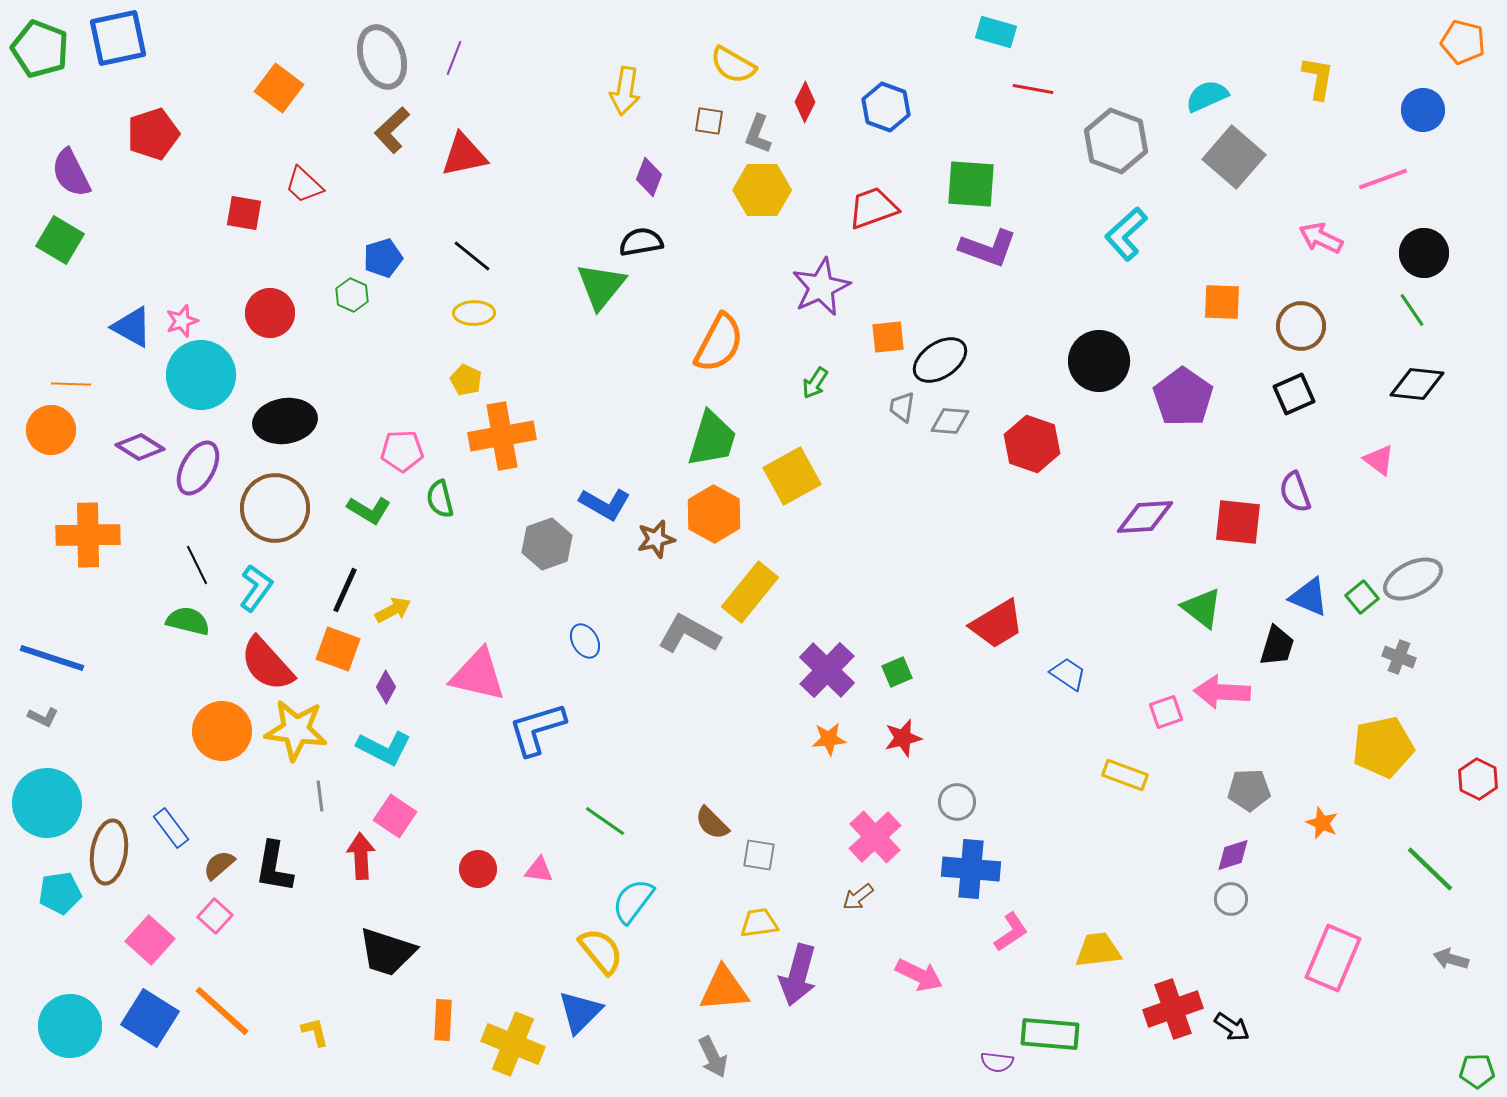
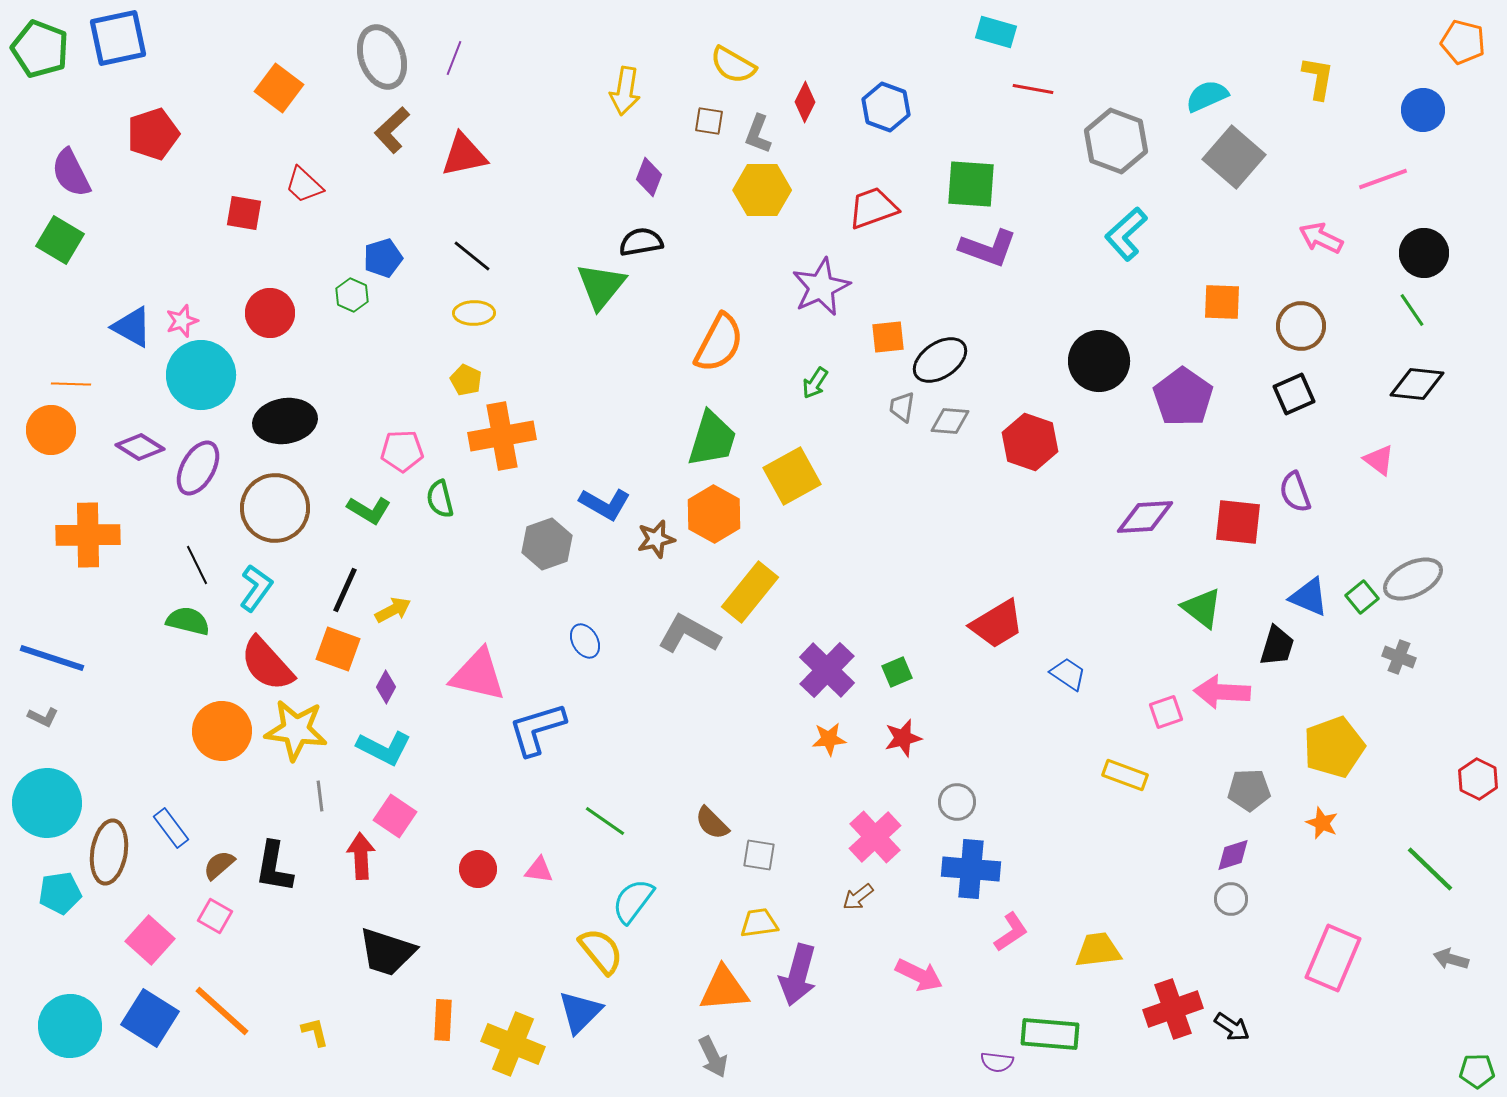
red hexagon at (1032, 444): moved 2 px left, 2 px up
yellow pentagon at (1383, 747): moved 49 px left; rotated 8 degrees counterclockwise
pink square at (215, 916): rotated 12 degrees counterclockwise
